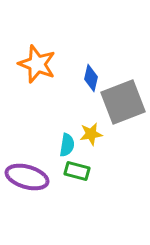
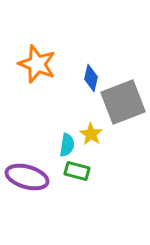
yellow star: rotated 30 degrees counterclockwise
